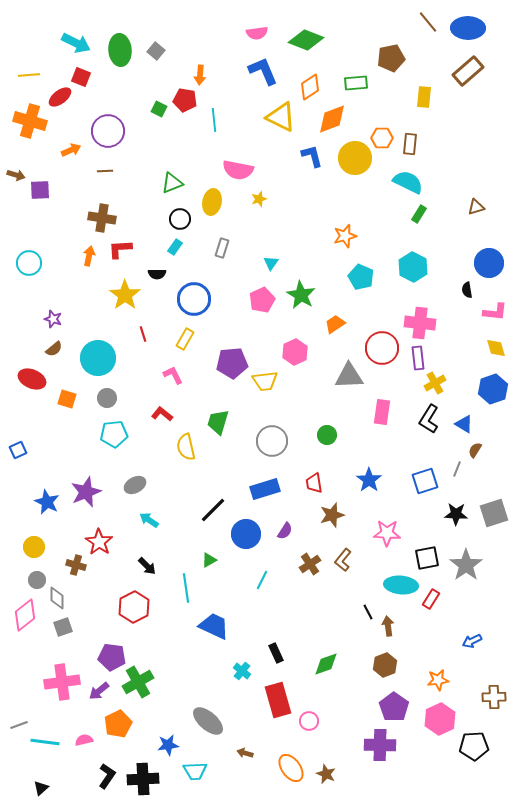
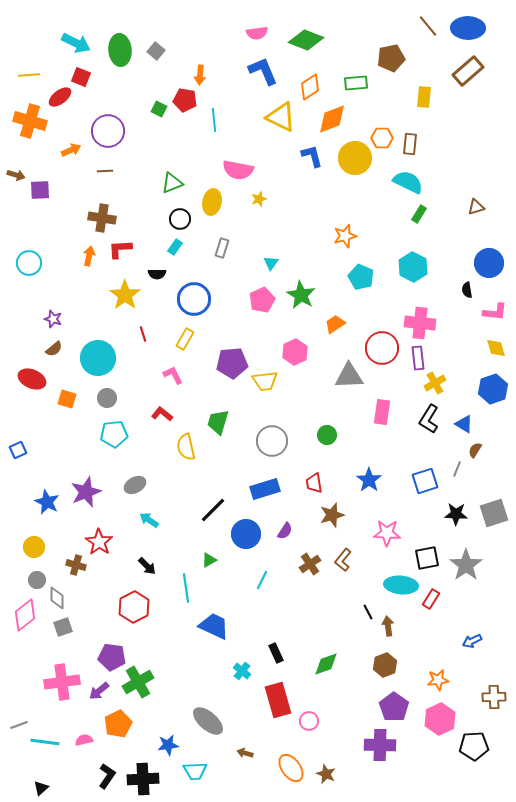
brown line at (428, 22): moved 4 px down
